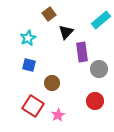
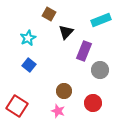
brown square: rotated 24 degrees counterclockwise
cyan rectangle: rotated 18 degrees clockwise
purple rectangle: moved 2 px right, 1 px up; rotated 30 degrees clockwise
blue square: rotated 24 degrees clockwise
gray circle: moved 1 px right, 1 px down
brown circle: moved 12 px right, 8 px down
red circle: moved 2 px left, 2 px down
red square: moved 16 px left
pink star: moved 4 px up; rotated 24 degrees counterclockwise
